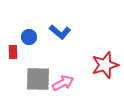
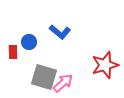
blue circle: moved 5 px down
gray square: moved 6 px right, 2 px up; rotated 16 degrees clockwise
pink arrow: rotated 15 degrees counterclockwise
